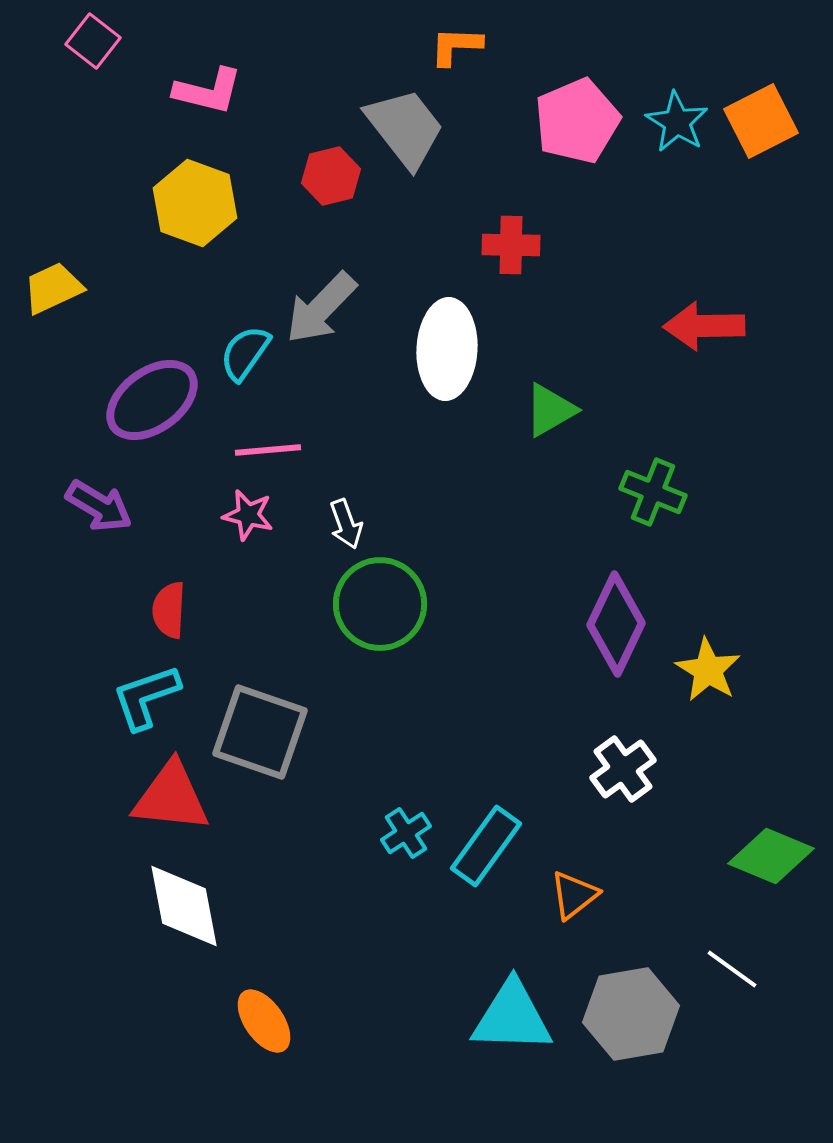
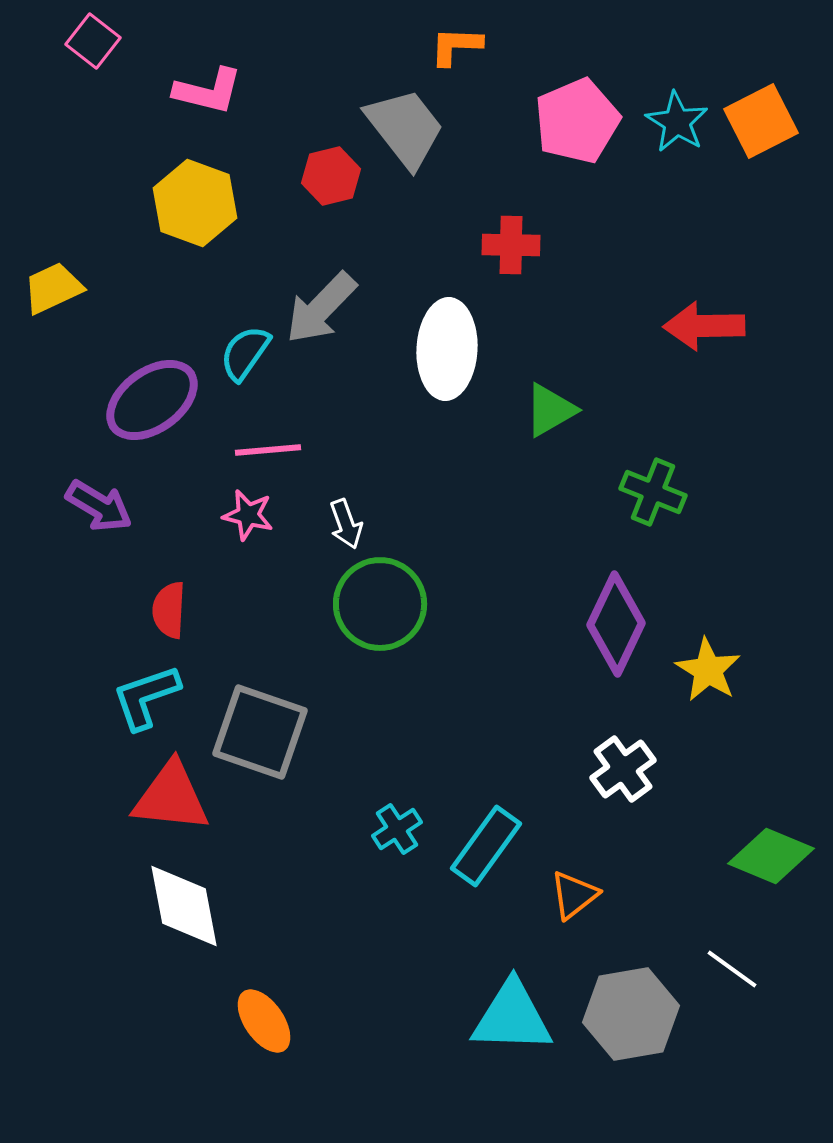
cyan cross: moved 9 px left, 4 px up
